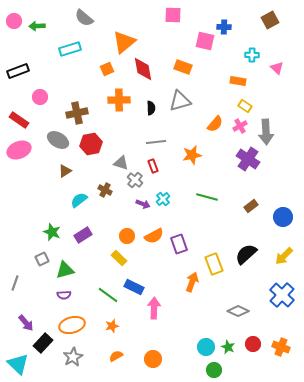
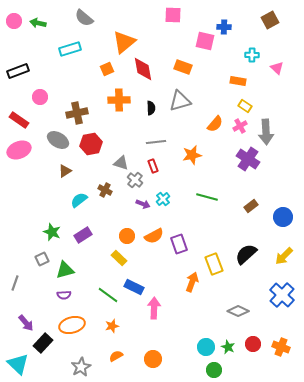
green arrow at (37, 26): moved 1 px right, 3 px up; rotated 14 degrees clockwise
gray star at (73, 357): moved 8 px right, 10 px down
